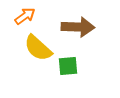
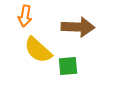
orange arrow: rotated 135 degrees clockwise
yellow semicircle: moved 2 px down
